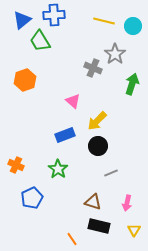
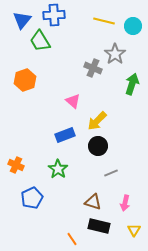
blue triangle: rotated 12 degrees counterclockwise
pink arrow: moved 2 px left
